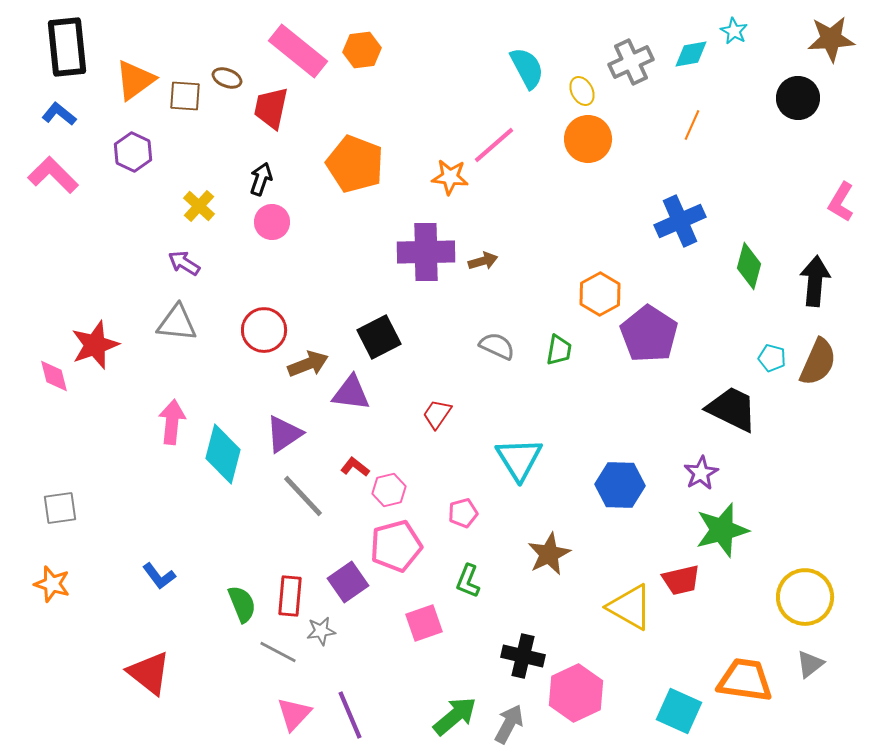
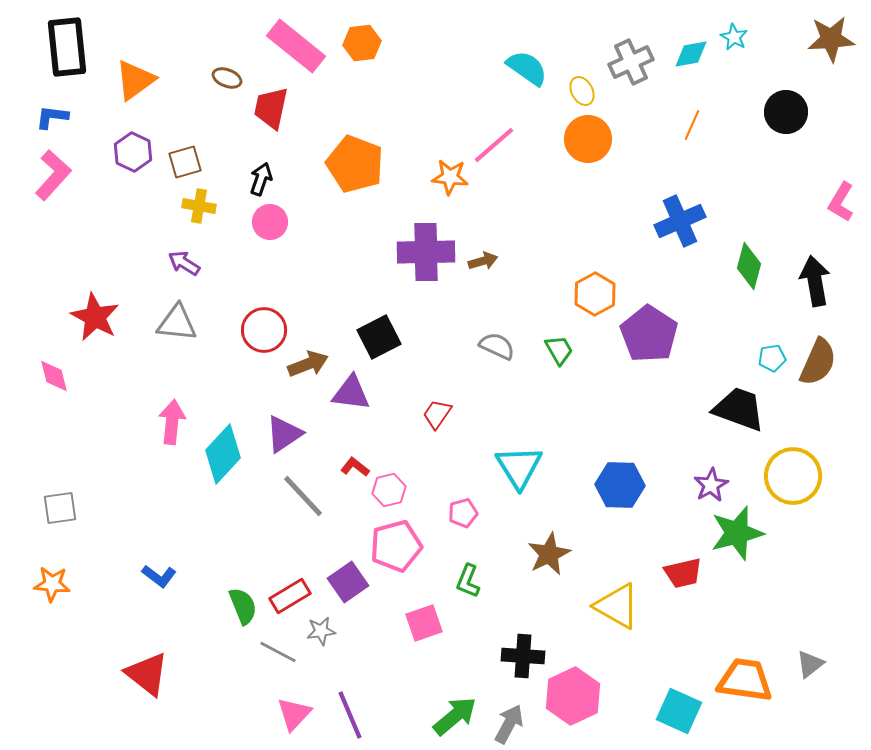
cyan star at (734, 31): moved 6 px down
orange hexagon at (362, 50): moved 7 px up
pink rectangle at (298, 51): moved 2 px left, 5 px up
cyan semicircle at (527, 68): rotated 27 degrees counterclockwise
brown square at (185, 96): moved 66 px down; rotated 20 degrees counterclockwise
black circle at (798, 98): moved 12 px left, 14 px down
blue L-shape at (59, 114): moved 7 px left, 3 px down; rotated 32 degrees counterclockwise
pink L-shape at (53, 175): rotated 87 degrees clockwise
yellow cross at (199, 206): rotated 32 degrees counterclockwise
pink circle at (272, 222): moved 2 px left
black arrow at (815, 281): rotated 15 degrees counterclockwise
orange hexagon at (600, 294): moved 5 px left
red star at (95, 345): moved 28 px up; rotated 24 degrees counterclockwise
green trapezoid at (559, 350): rotated 40 degrees counterclockwise
cyan pentagon at (772, 358): rotated 24 degrees counterclockwise
black trapezoid at (732, 409): moved 7 px right; rotated 6 degrees counterclockwise
cyan diamond at (223, 454): rotated 28 degrees clockwise
cyan triangle at (519, 459): moved 8 px down
purple star at (701, 473): moved 10 px right, 12 px down
green star at (722, 530): moved 15 px right, 3 px down
blue L-shape at (159, 576): rotated 16 degrees counterclockwise
red trapezoid at (681, 580): moved 2 px right, 7 px up
orange star at (52, 584): rotated 12 degrees counterclockwise
red rectangle at (290, 596): rotated 54 degrees clockwise
yellow circle at (805, 597): moved 12 px left, 121 px up
green semicircle at (242, 604): moved 1 px right, 2 px down
yellow triangle at (630, 607): moved 13 px left, 1 px up
black cross at (523, 656): rotated 9 degrees counterclockwise
red triangle at (149, 673): moved 2 px left, 1 px down
pink hexagon at (576, 693): moved 3 px left, 3 px down
